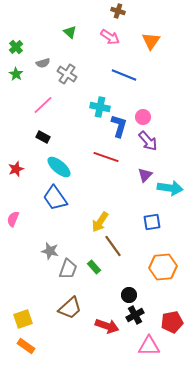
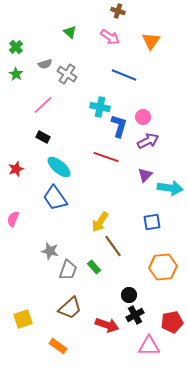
gray semicircle: moved 2 px right, 1 px down
purple arrow: rotated 75 degrees counterclockwise
gray trapezoid: moved 1 px down
red arrow: moved 1 px up
orange rectangle: moved 32 px right
